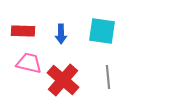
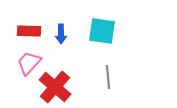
red rectangle: moved 6 px right
pink trapezoid: rotated 60 degrees counterclockwise
red cross: moved 8 px left, 7 px down
